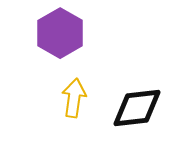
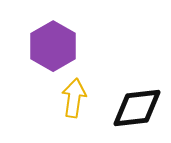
purple hexagon: moved 7 px left, 13 px down
